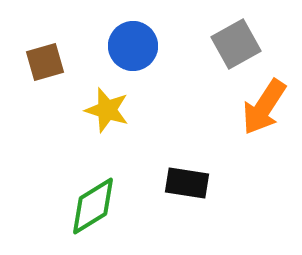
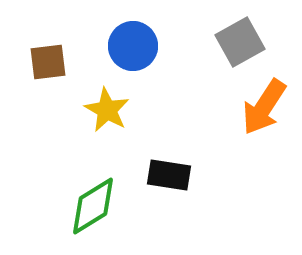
gray square: moved 4 px right, 2 px up
brown square: moved 3 px right; rotated 9 degrees clockwise
yellow star: rotated 12 degrees clockwise
black rectangle: moved 18 px left, 8 px up
